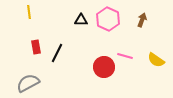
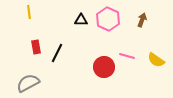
pink line: moved 2 px right
